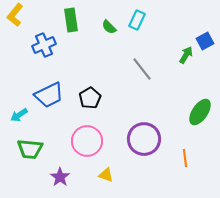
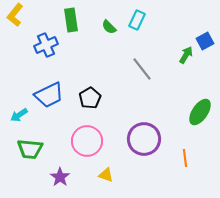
blue cross: moved 2 px right
